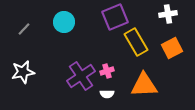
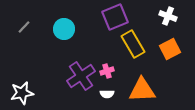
white cross: moved 2 px down; rotated 30 degrees clockwise
cyan circle: moved 7 px down
gray line: moved 2 px up
yellow rectangle: moved 3 px left, 2 px down
orange square: moved 2 px left, 1 px down
white star: moved 1 px left, 21 px down
orange triangle: moved 2 px left, 5 px down
